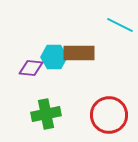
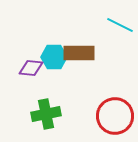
red circle: moved 6 px right, 1 px down
